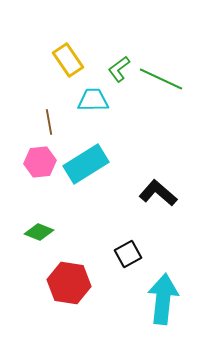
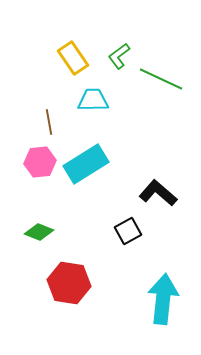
yellow rectangle: moved 5 px right, 2 px up
green L-shape: moved 13 px up
black square: moved 23 px up
